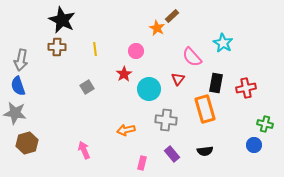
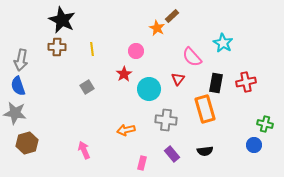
yellow line: moved 3 px left
red cross: moved 6 px up
